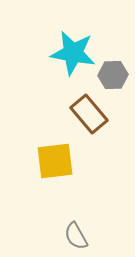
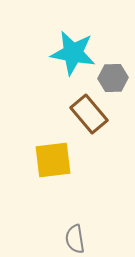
gray hexagon: moved 3 px down
yellow square: moved 2 px left, 1 px up
gray semicircle: moved 1 px left, 3 px down; rotated 20 degrees clockwise
